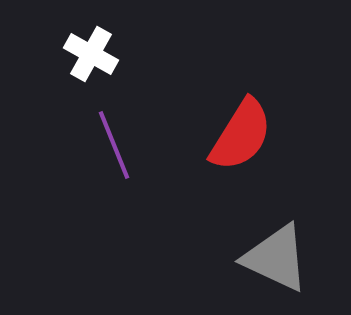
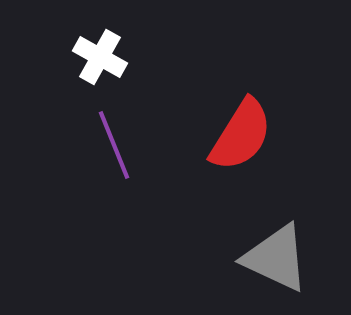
white cross: moved 9 px right, 3 px down
